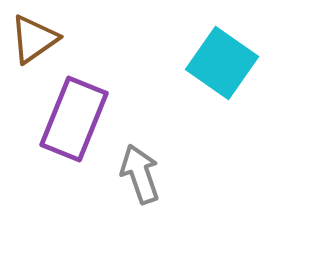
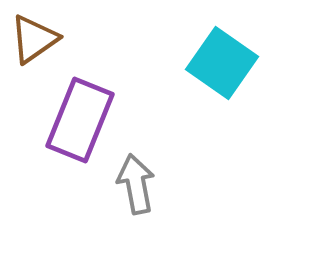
purple rectangle: moved 6 px right, 1 px down
gray arrow: moved 4 px left, 10 px down; rotated 8 degrees clockwise
